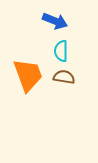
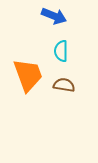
blue arrow: moved 1 px left, 5 px up
brown semicircle: moved 8 px down
